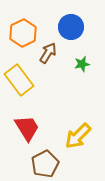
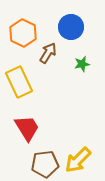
orange hexagon: rotated 8 degrees counterclockwise
yellow rectangle: moved 2 px down; rotated 12 degrees clockwise
yellow arrow: moved 24 px down
brown pentagon: rotated 20 degrees clockwise
